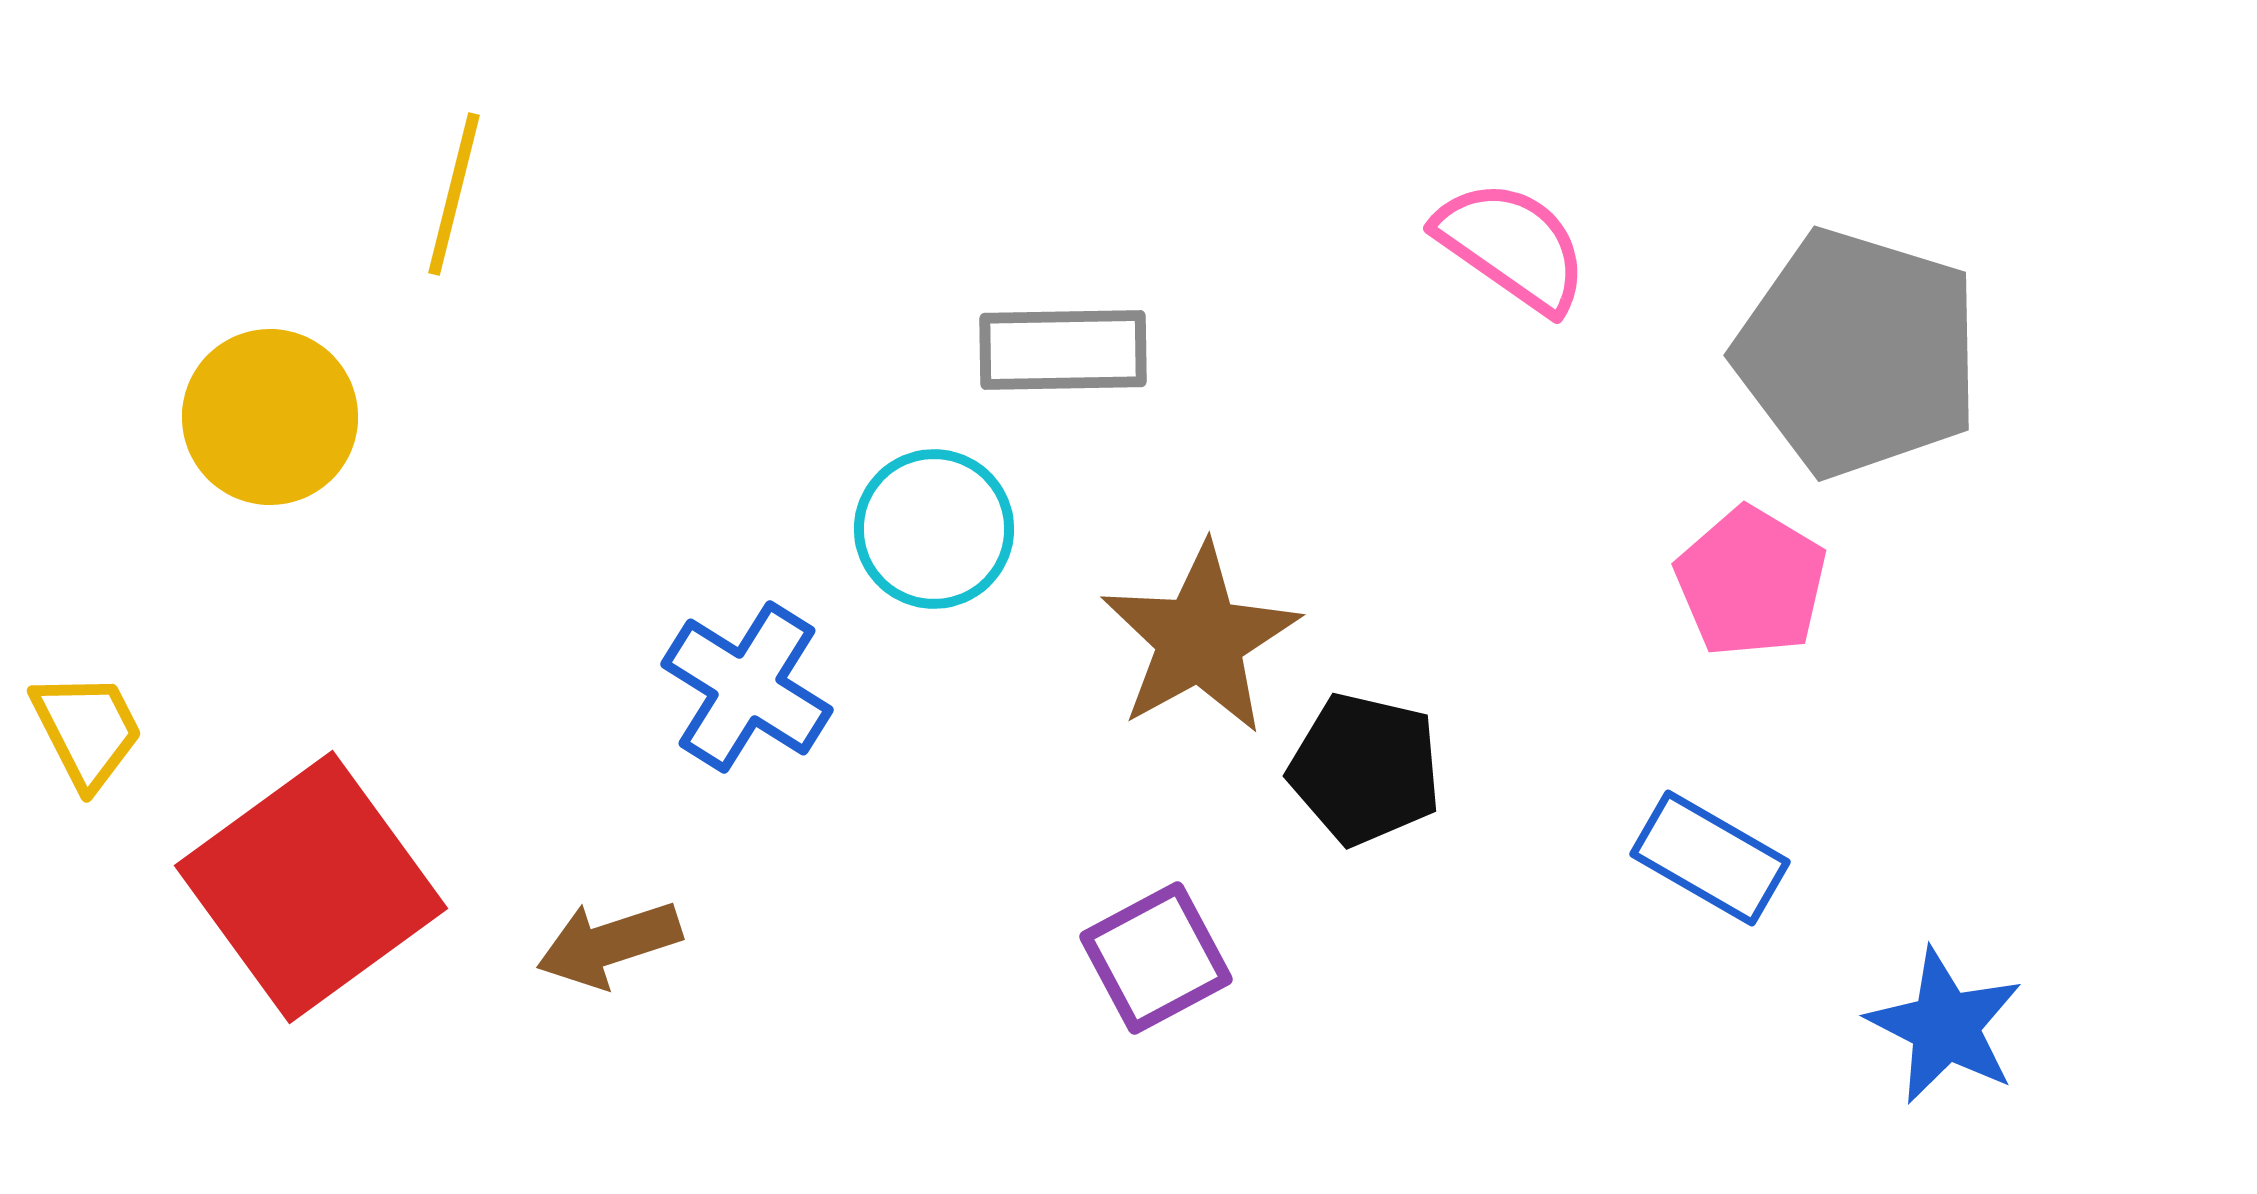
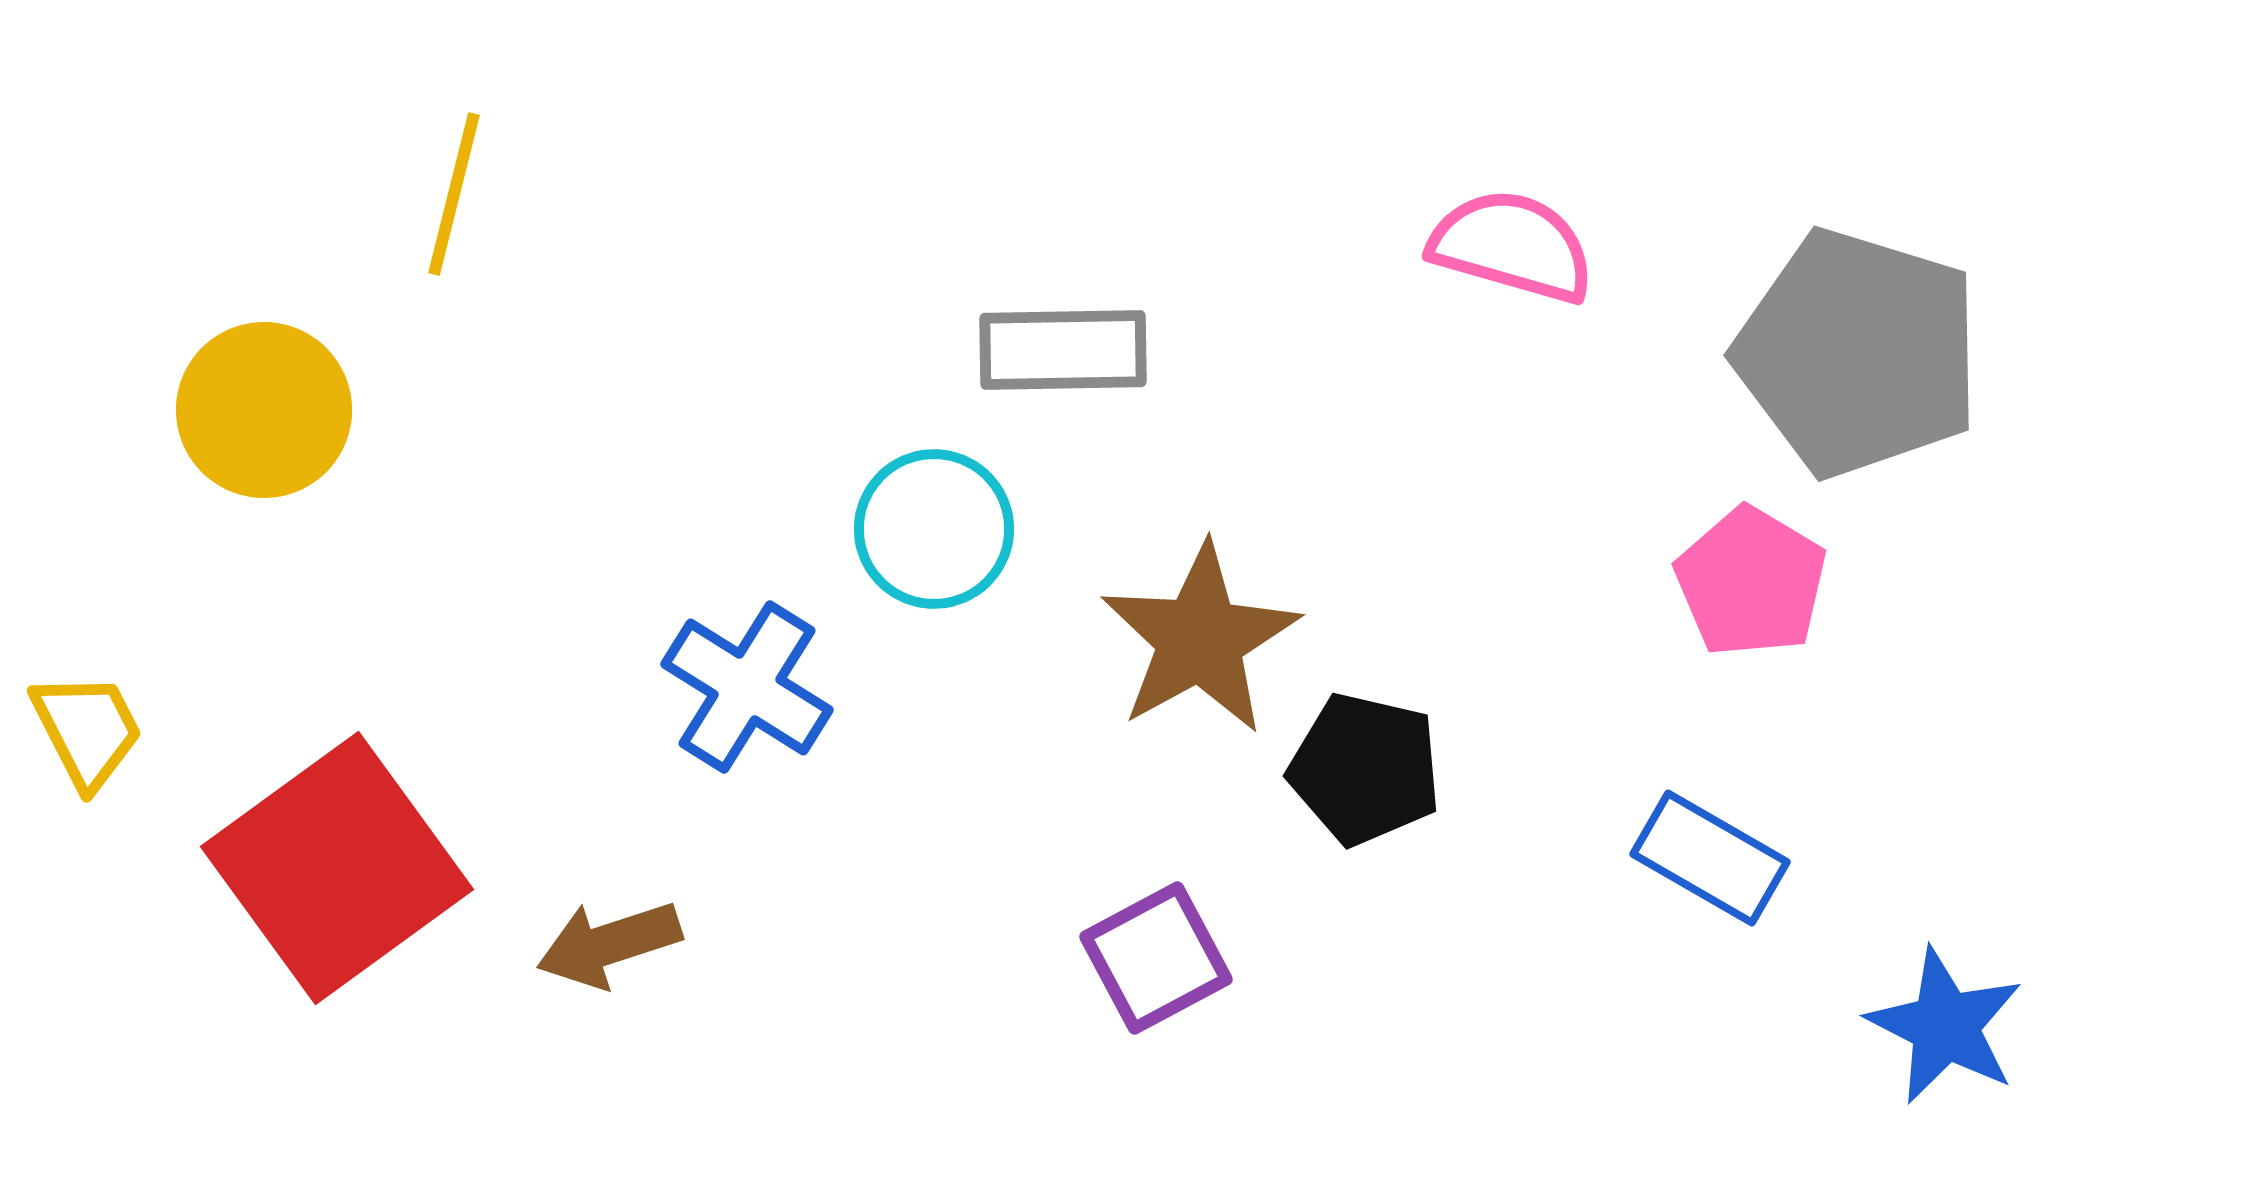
pink semicircle: rotated 19 degrees counterclockwise
yellow circle: moved 6 px left, 7 px up
red square: moved 26 px right, 19 px up
